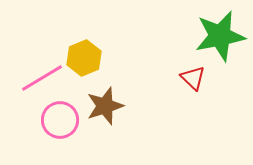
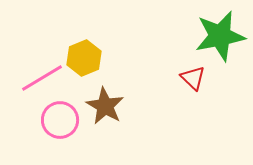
brown star: rotated 24 degrees counterclockwise
